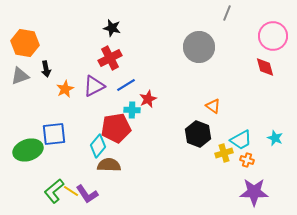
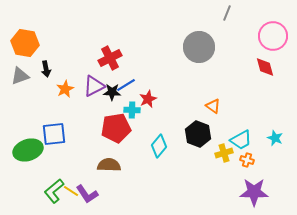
black star: moved 64 px down; rotated 12 degrees counterclockwise
cyan diamond: moved 61 px right
